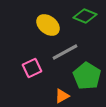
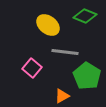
gray line: rotated 36 degrees clockwise
pink square: rotated 24 degrees counterclockwise
